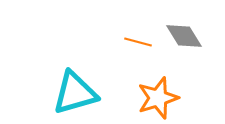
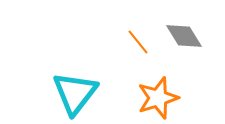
orange line: rotated 36 degrees clockwise
cyan triangle: rotated 36 degrees counterclockwise
